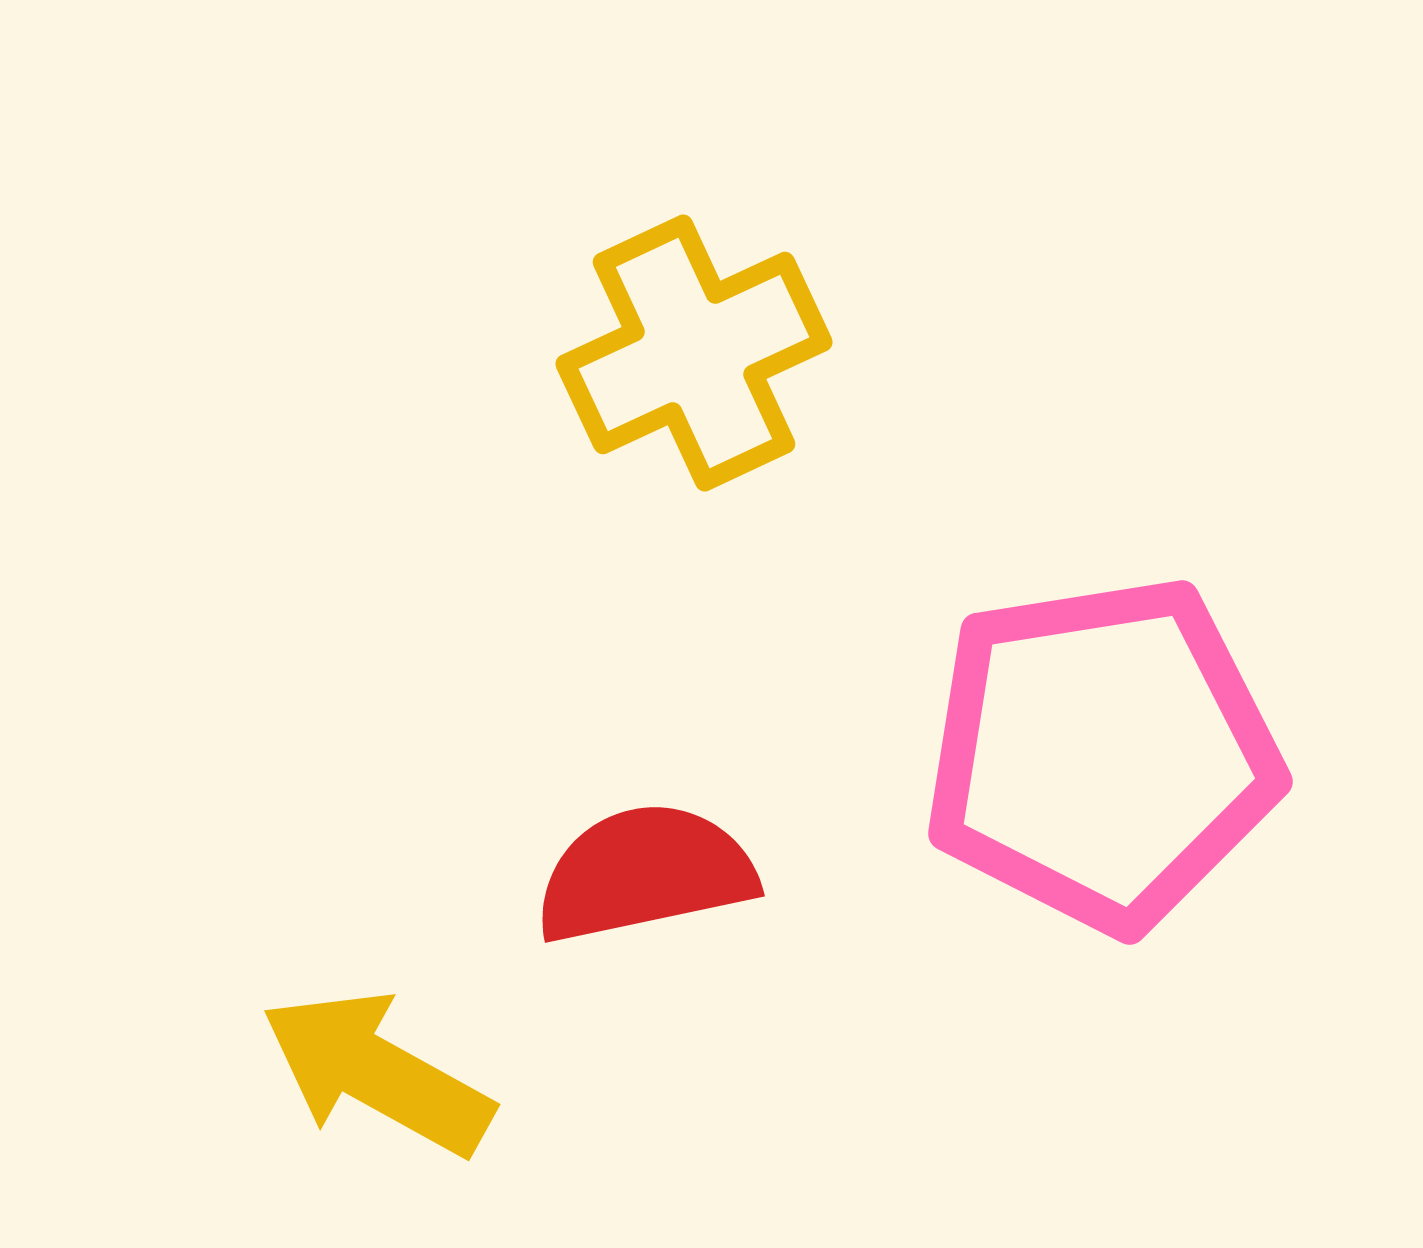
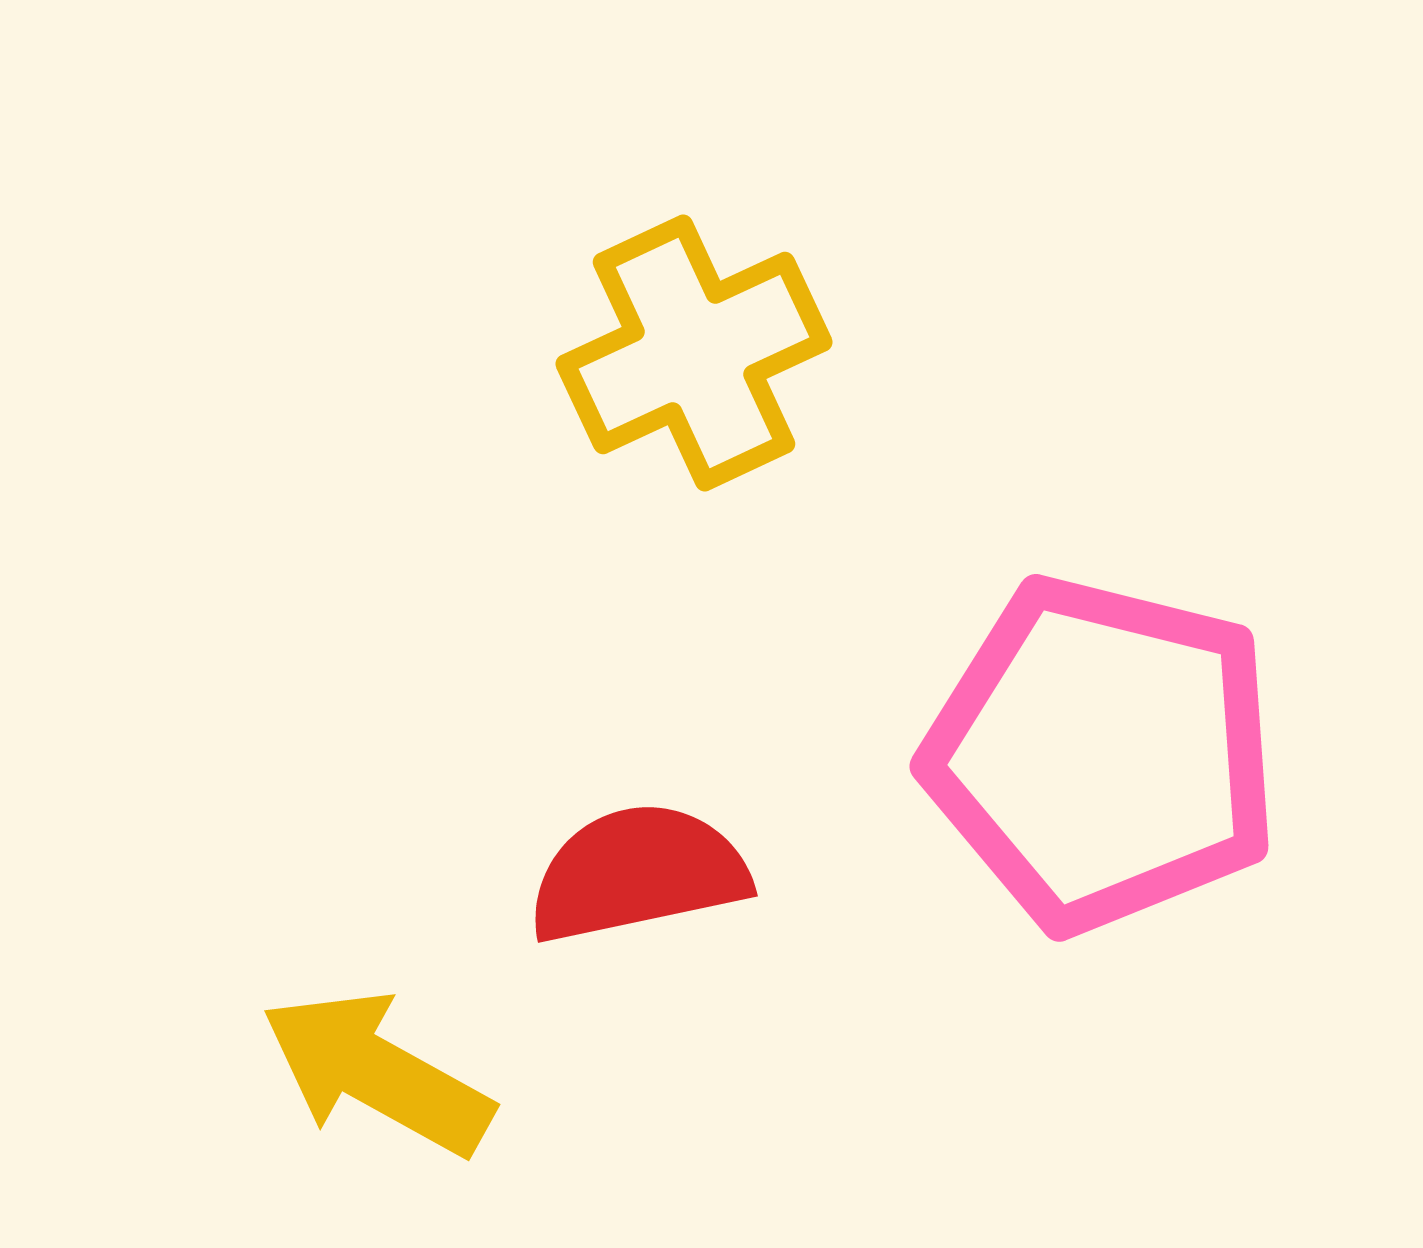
pink pentagon: rotated 23 degrees clockwise
red semicircle: moved 7 px left
